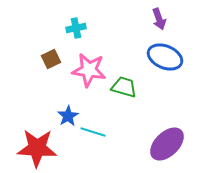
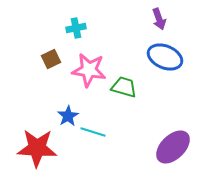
purple ellipse: moved 6 px right, 3 px down
